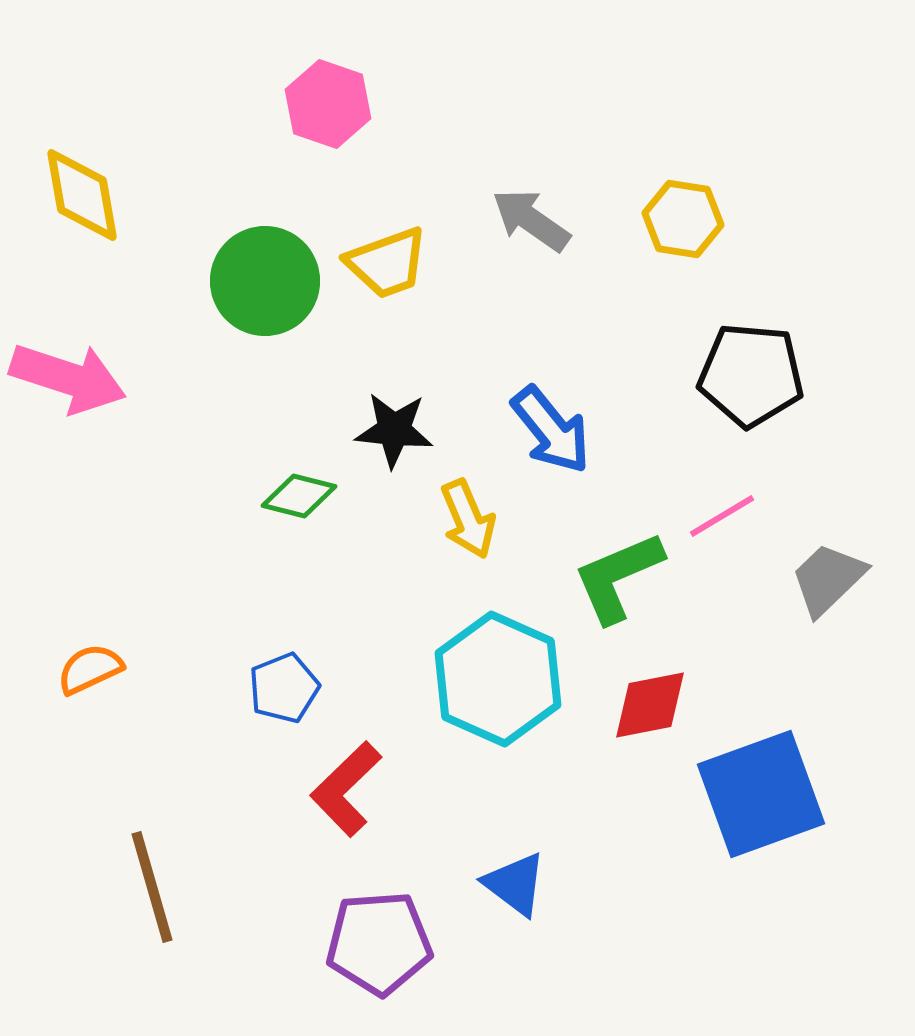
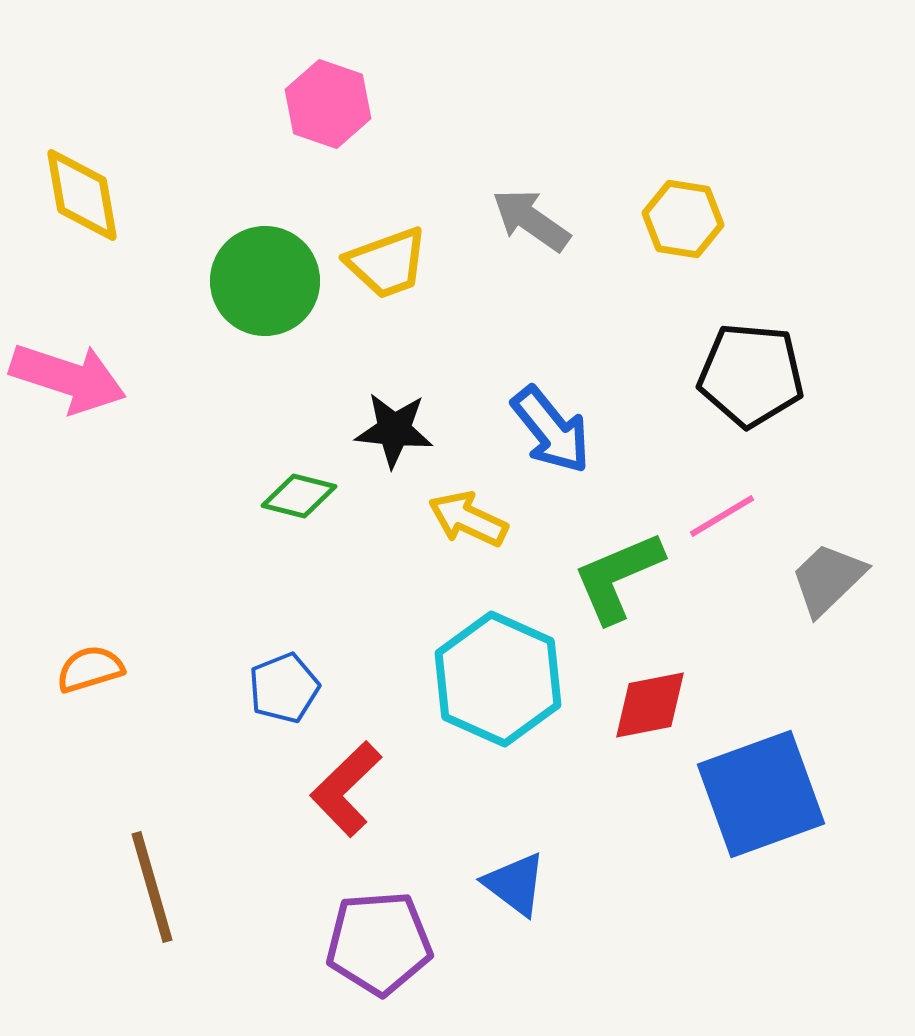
yellow arrow: rotated 138 degrees clockwise
orange semicircle: rotated 8 degrees clockwise
